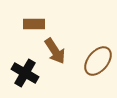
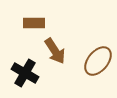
brown rectangle: moved 1 px up
